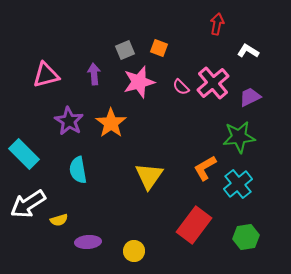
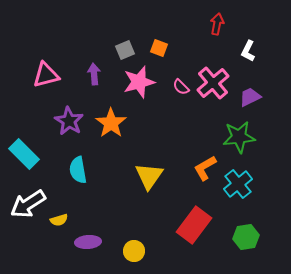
white L-shape: rotated 95 degrees counterclockwise
